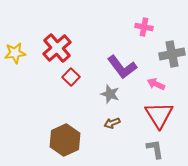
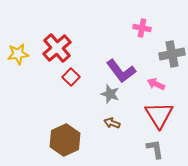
pink cross: moved 2 px left, 1 px down
yellow star: moved 3 px right, 1 px down
purple L-shape: moved 1 px left, 4 px down
brown arrow: rotated 42 degrees clockwise
